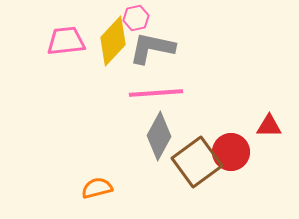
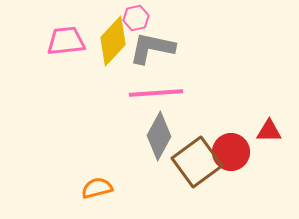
red triangle: moved 5 px down
